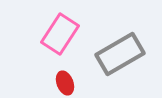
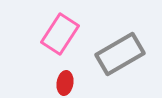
red ellipse: rotated 30 degrees clockwise
